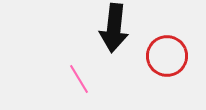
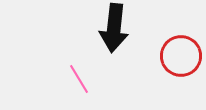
red circle: moved 14 px right
